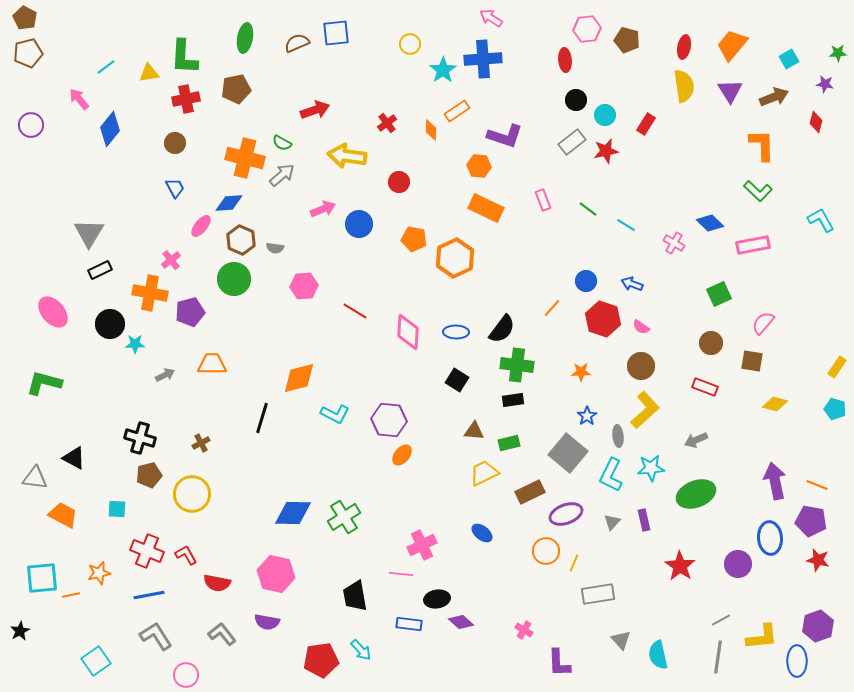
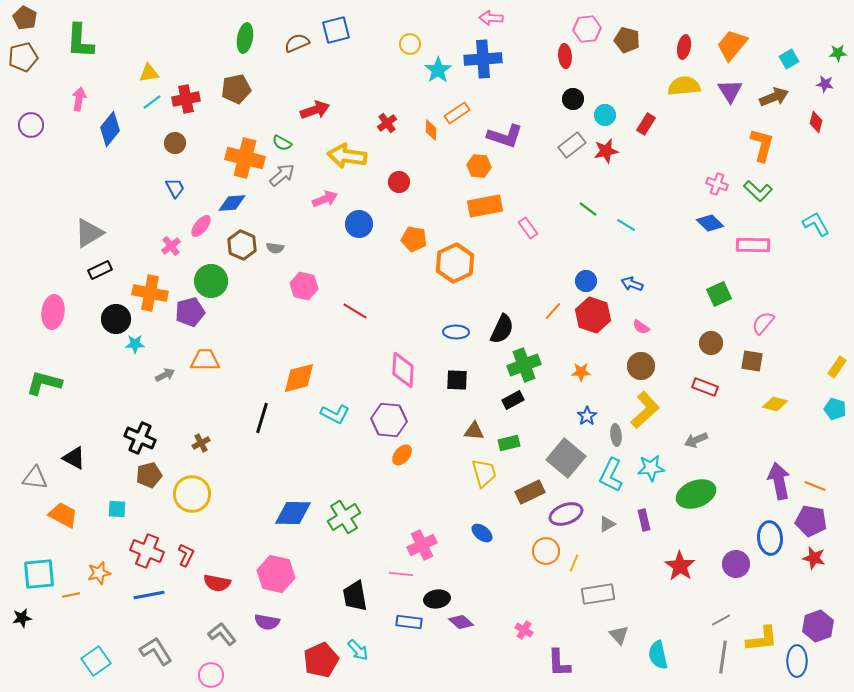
pink arrow at (491, 18): rotated 30 degrees counterclockwise
blue square at (336, 33): moved 3 px up; rotated 8 degrees counterclockwise
brown pentagon at (28, 53): moved 5 px left, 4 px down
green L-shape at (184, 57): moved 104 px left, 16 px up
red ellipse at (565, 60): moved 4 px up
cyan line at (106, 67): moved 46 px right, 35 px down
cyan star at (443, 70): moved 5 px left
yellow semicircle at (684, 86): rotated 88 degrees counterclockwise
pink arrow at (79, 99): rotated 50 degrees clockwise
black circle at (576, 100): moved 3 px left, 1 px up
orange rectangle at (457, 111): moved 2 px down
gray rectangle at (572, 142): moved 3 px down
orange L-shape at (762, 145): rotated 16 degrees clockwise
pink rectangle at (543, 200): moved 15 px left, 28 px down; rotated 15 degrees counterclockwise
blue diamond at (229, 203): moved 3 px right
orange rectangle at (486, 208): moved 1 px left, 2 px up; rotated 36 degrees counterclockwise
pink arrow at (323, 209): moved 2 px right, 10 px up
cyan L-shape at (821, 220): moved 5 px left, 4 px down
gray triangle at (89, 233): rotated 28 degrees clockwise
brown hexagon at (241, 240): moved 1 px right, 5 px down
pink cross at (674, 243): moved 43 px right, 59 px up; rotated 10 degrees counterclockwise
pink rectangle at (753, 245): rotated 12 degrees clockwise
orange hexagon at (455, 258): moved 5 px down
pink cross at (171, 260): moved 14 px up
green circle at (234, 279): moved 23 px left, 2 px down
pink hexagon at (304, 286): rotated 16 degrees clockwise
orange line at (552, 308): moved 1 px right, 3 px down
pink ellipse at (53, 312): rotated 48 degrees clockwise
red hexagon at (603, 319): moved 10 px left, 4 px up
black circle at (110, 324): moved 6 px right, 5 px up
black semicircle at (502, 329): rotated 12 degrees counterclockwise
pink diamond at (408, 332): moved 5 px left, 38 px down
orange trapezoid at (212, 364): moved 7 px left, 4 px up
green cross at (517, 365): moved 7 px right; rotated 28 degrees counterclockwise
black square at (457, 380): rotated 30 degrees counterclockwise
black rectangle at (513, 400): rotated 20 degrees counterclockwise
gray ellipse at (618, 436): moved 2 px left, 1 px up
black cross at (140, 438): rotated 8 degrees clockwise
gray square at (568, 453): moved 2 px left, 5 px down
yellow trapezoid at (484, 473): rotated 100 degrees clockwise
purple arrow at (775, 481): moved 4 px right
orange line at (817, 485): moved 2 px left, 1 px down
gray triangle at (612, 522): moved 5 px left, 2 px down; rotated 18 degrees clockwise
red L-shape at (186, 555): rotated 55 degrees clockwise
red star at (818, 560): moved 4 px left, 2 px up
purple circle at (738, 564): moved 2 px left
cyan square at (42, 578): moved 3 px left, 4 px up
blue rectangle at (409, 624): moved 2 px up
black star at (20, 631): moved 2 px right, 13 px up; rotated 18 degrees clockwise
gray L-shape at (156, 636): moved 15 px down
yellow L-shape at (762, 637): moved 2 px down
gray triangle at (621, 640): moved 2 px left, 5 px up
cyan arrow at (361, 650): moved 3 px left
gray line at (718, 657): moved 5 px right
red pentagon at (321, 660): rotated 16 degrees counterclockwise
pink circle at (186, 675): moved 25 px right
